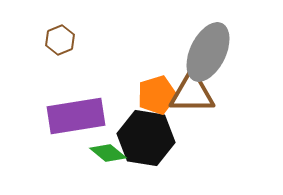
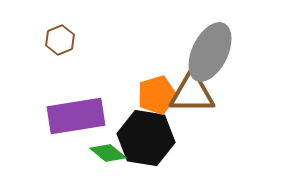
gray ellipse: moved 2 px right
